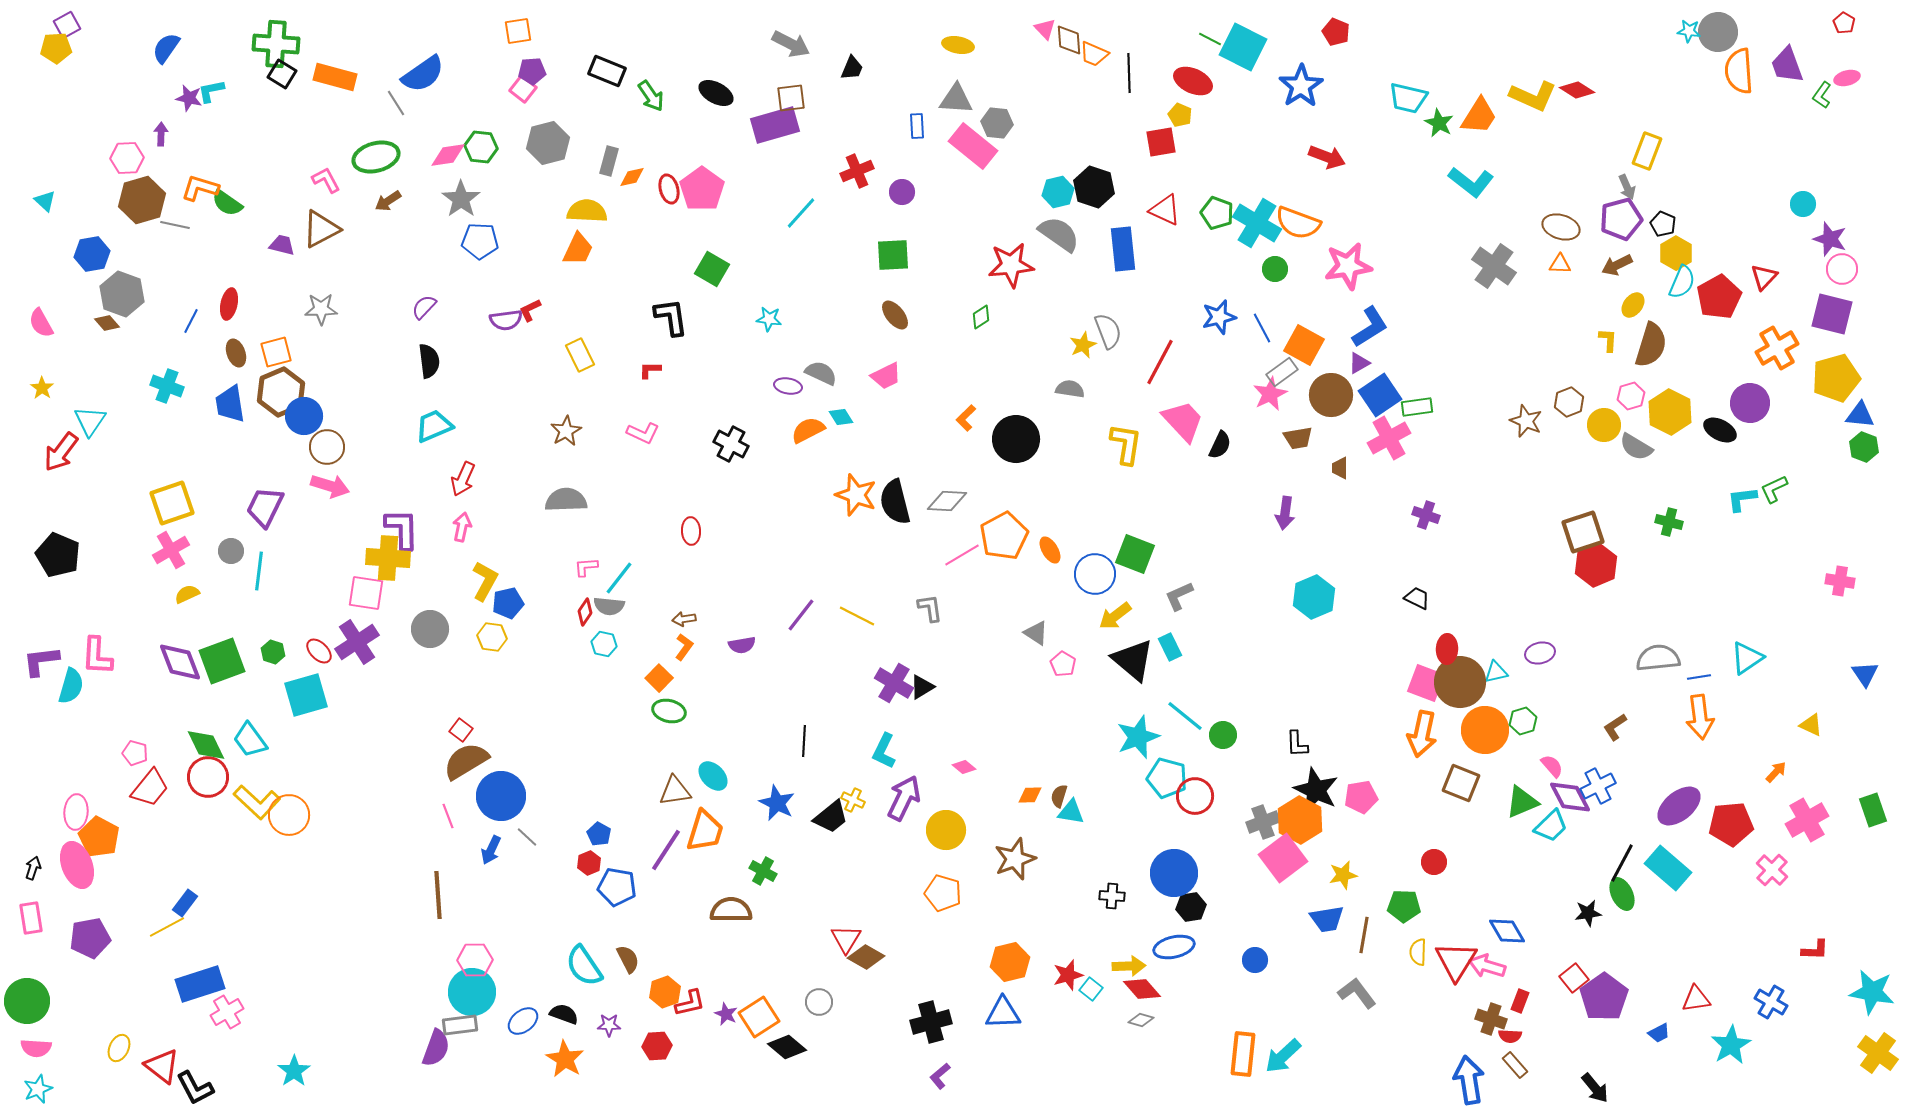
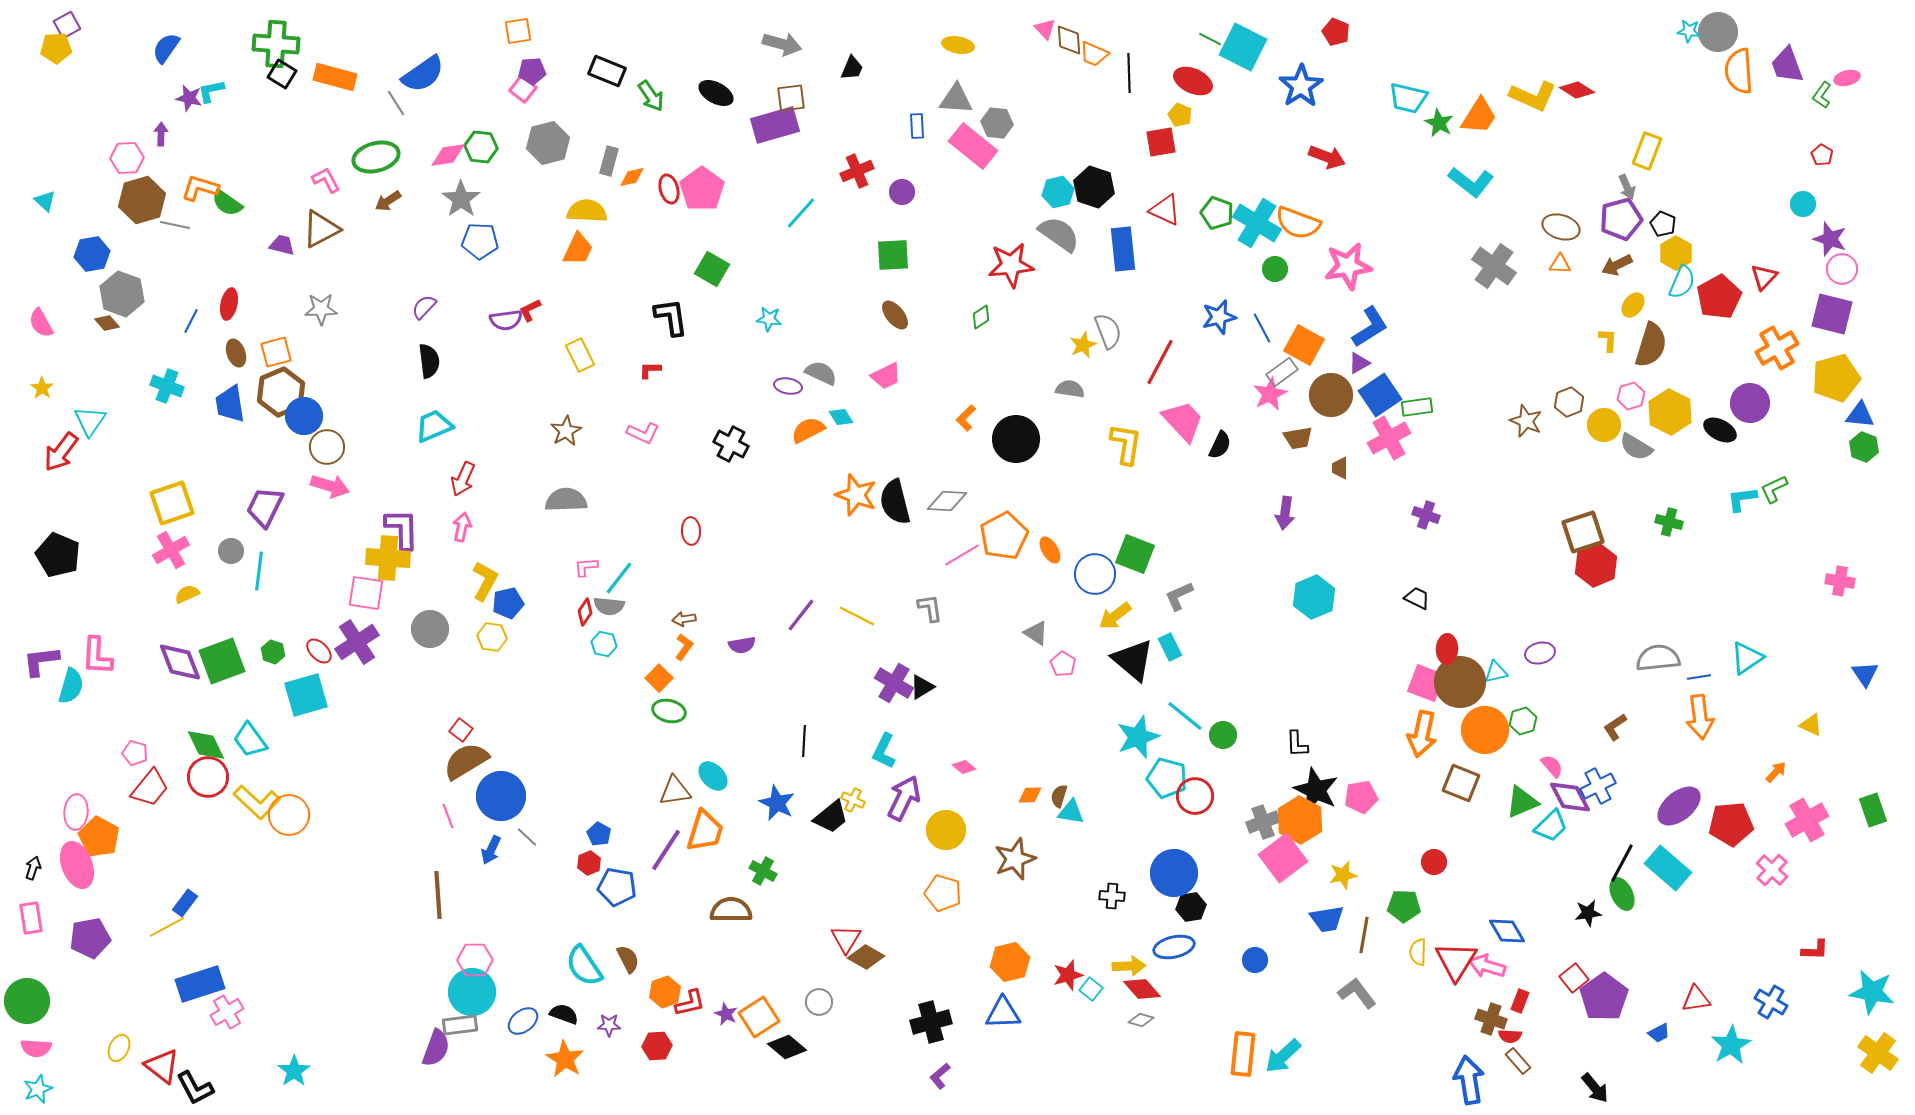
red pentagon at (1844, 23): moved 22 px left, 132 px down
gray arrow at (791, 44): moved 9 px left; rotated 12 degrees counterclockwise
brown rectangle at (1515, 1065): moved 3 px right, 4 px up
